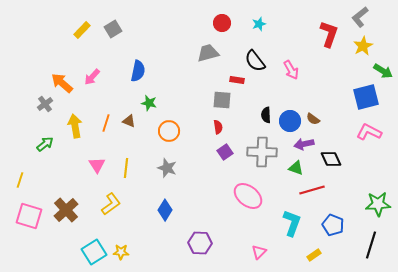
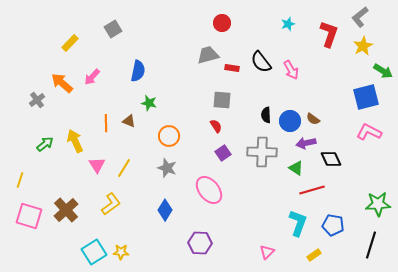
cyan star at (259, 24): moved 29 px right
yellow rectangle at (82, 30): moved 12 px left, 13 px down
gray trapezoid at (208, 53): moved 2 px down
black semicircle at (255, 61): moved 6 px right, 1 px down
red rectangle at (237, 80): moved 5 px left, 12 px up
gray cross at (45, 104): moved 8 px left, 4 px up
orange line at (106, 123): rotated 18 degrees counterclockwise
yellow arrow at (75, 126): moved 15 px down; rotated 15 degrees counterclockwise
red semicircle at (218, 127): moved 2 px left, 1 px up; rotated 24 degrees counterclockwise
orange circle at (169, 131): moved 5 px down
purple arrow at (304, 144): moved 2 px right, 1 px up
purple square at (225, 152): moved 2 px left, 1 px down
yellow line at (126, 168): moved 2 px left; rotated 24 degrees clockwise
green triangle at (296, 168): rotated 14 degrees clockwise
pink ellipse at (248, 196): moved 39 px left, 6 px up; rotated 12 degrees clockwise
cyan L-shape at (292, 223): moved 6 px right
blue pentagon at (333, 225): rotated 10 degrees counterclockwise
pink triangle at (259, 252): moved 8 px right
